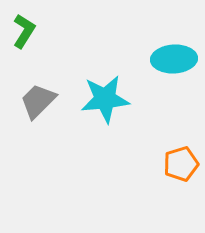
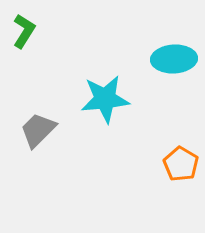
gray trapezoid: moved 29 px down
orange pentagon: rotated 24 degrees counterclockwise
